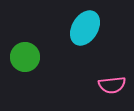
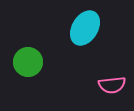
green circle: moved 3 px right, 5 px down
